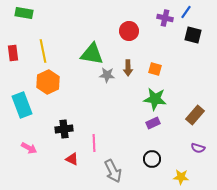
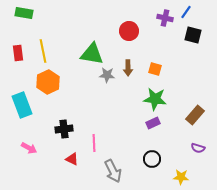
red rectangle: moved 5 px right
